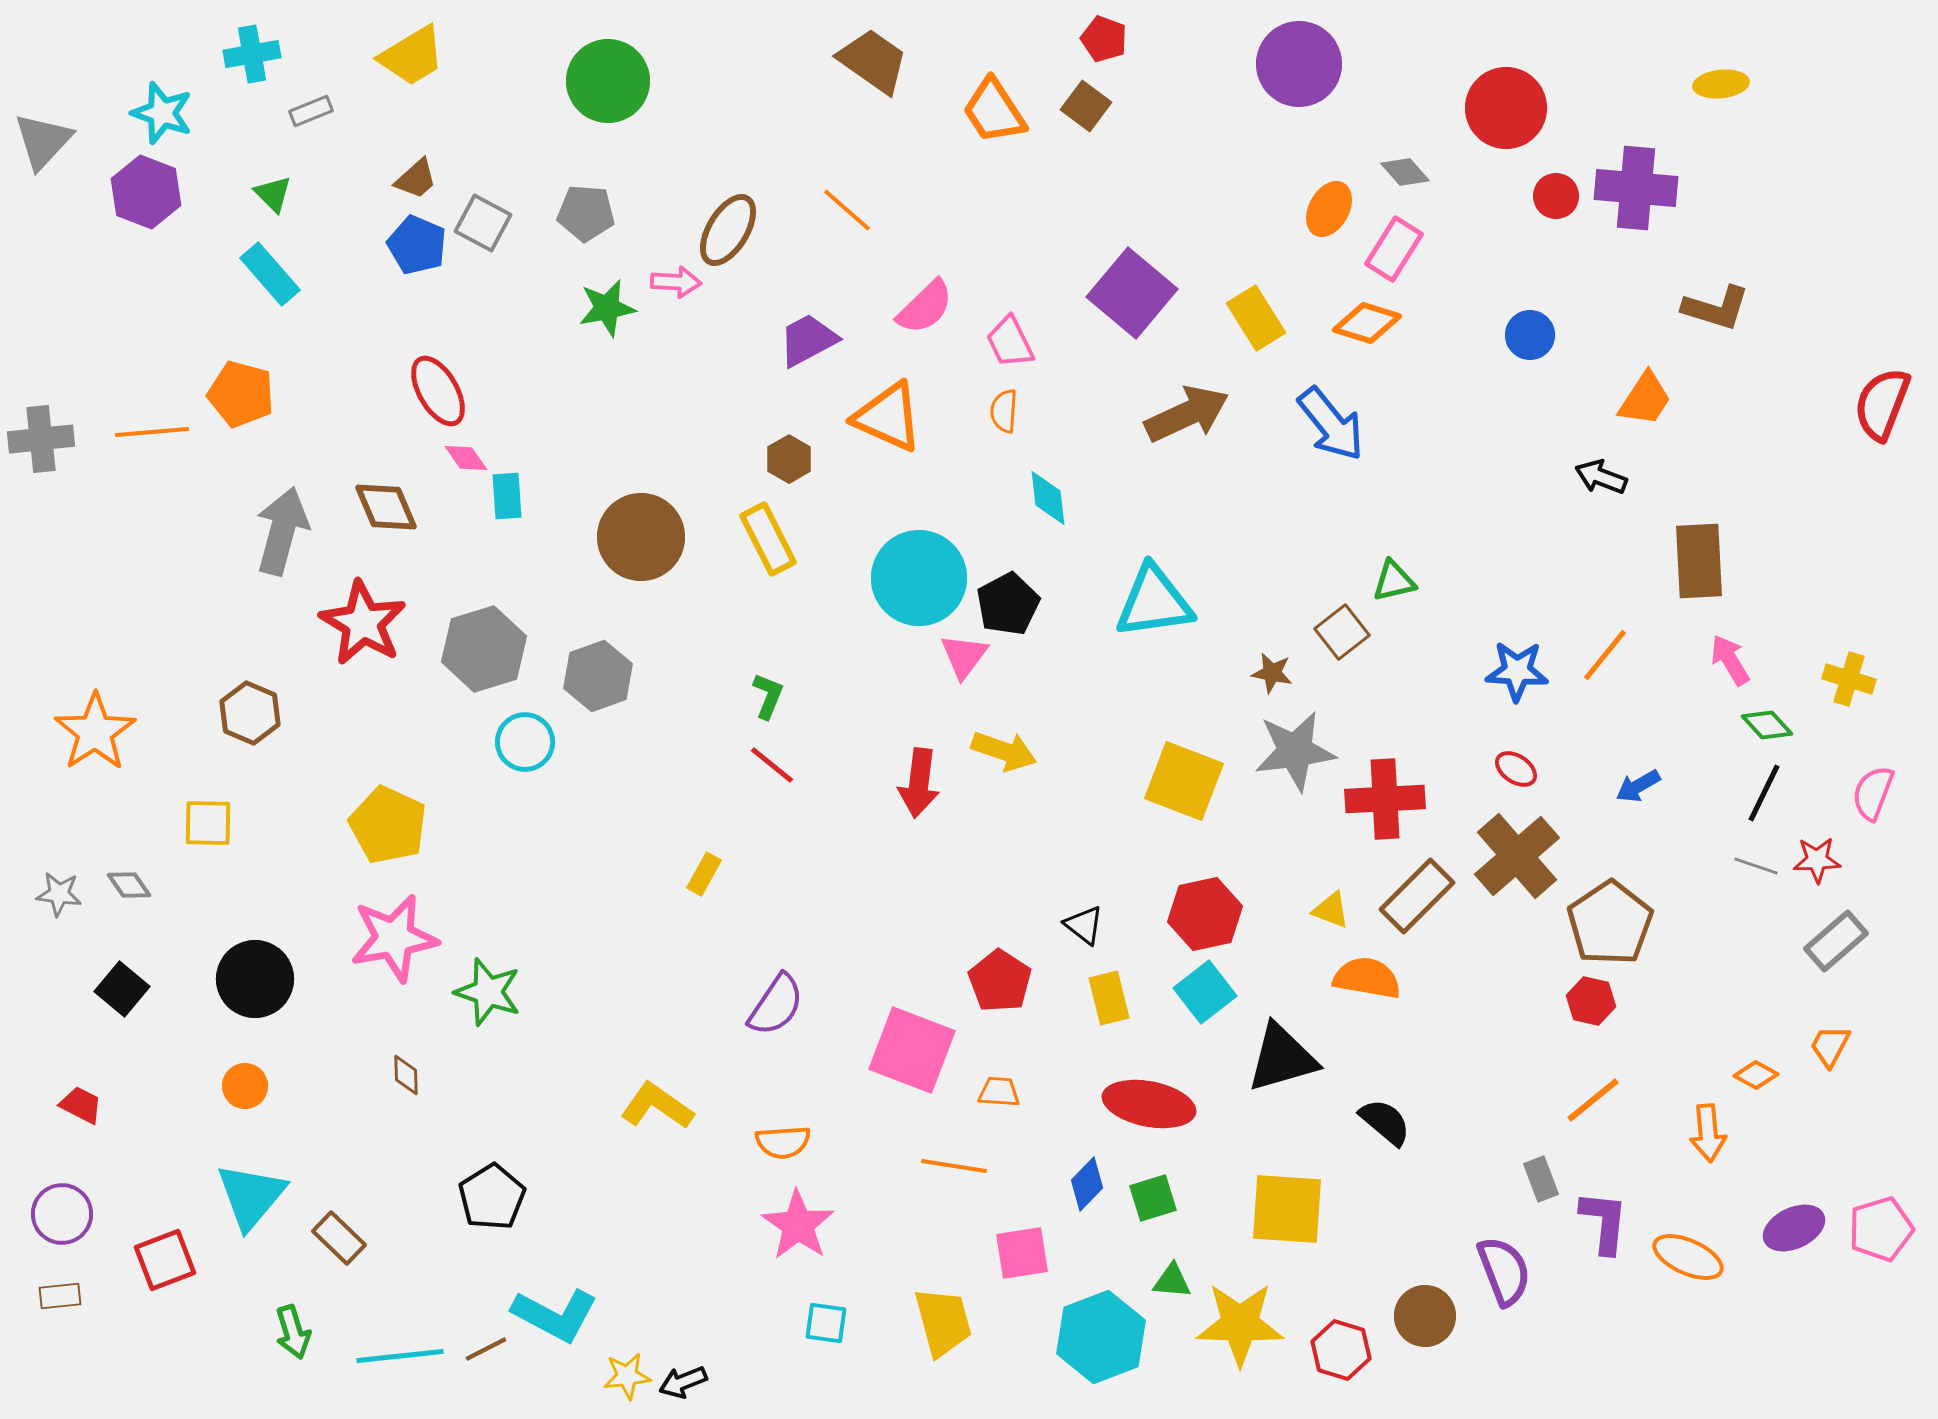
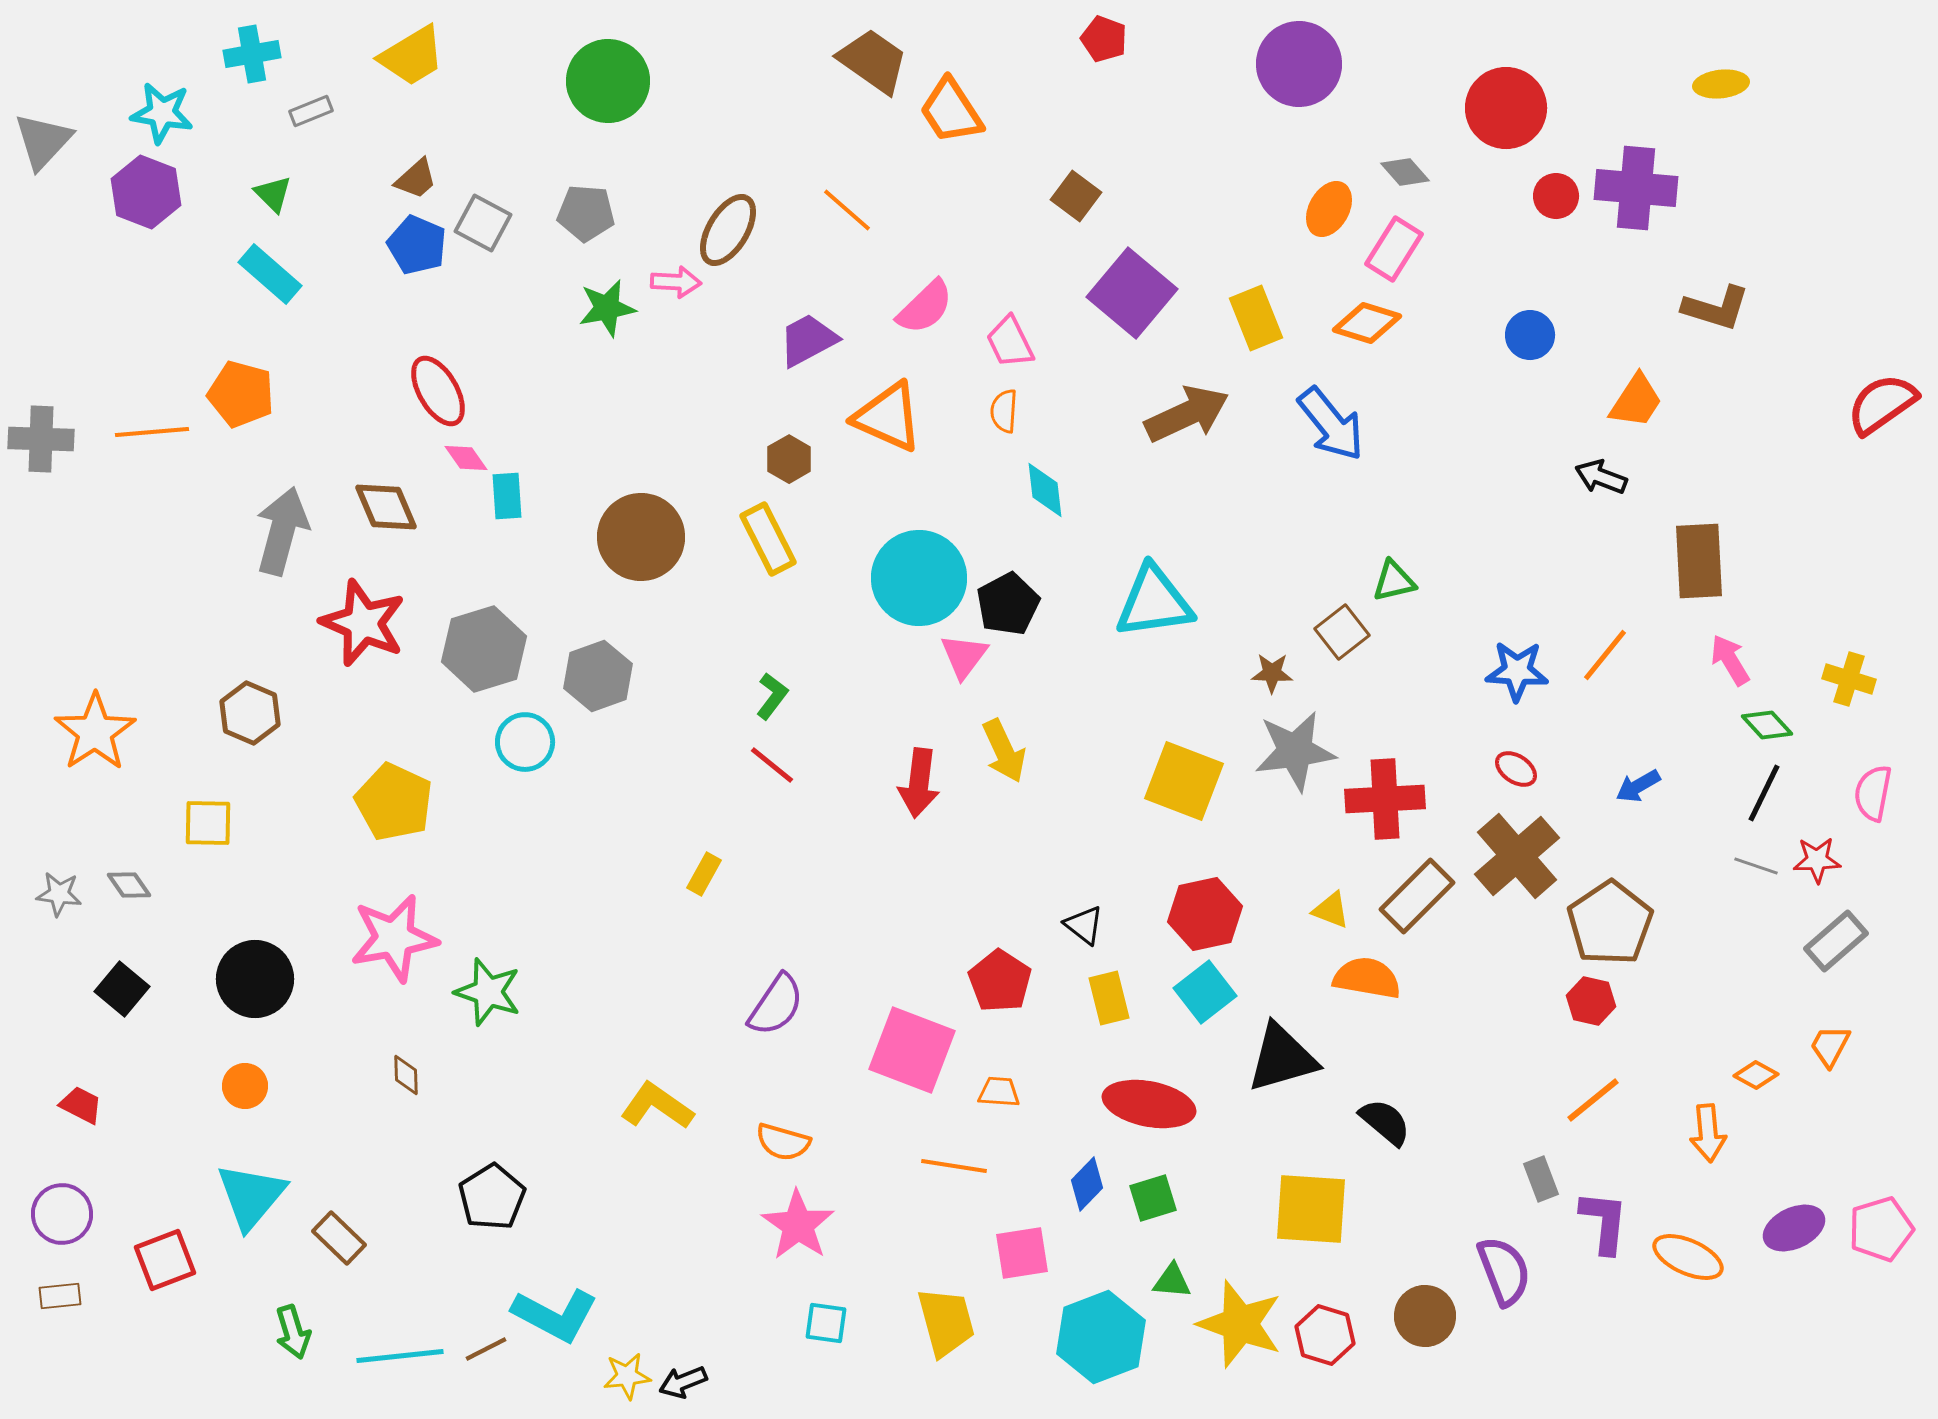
brown square at (1086, 106): moved 10 px left, 90 px down
orange trapezoid at (994, 111): moved 43 px left
cyan star at (162, 113): rotated 10 degrees counterclockwise
cyan rectangle at (270, 274): rotated 8 degrees counterclockwise
yellow rectangle at (1256, 318): rotated 10 degrees clockwise
orange trapezoid at (1645, 399): moved 9 px left, 2 px down
red semicircle at (1882, 404): rotated 34 degrees clockwise
gray cross at (41, 439): rotated 8 degrees clockwise
cyan diamond at (1048, 498): moved 3 px left, 8 px up
red star at (363, 623): rotated 8 degrees counterclockwise
brown star at (1272, 673): rotated 9 degrees counterclockwise
green L-shape at (768, 696): moved 4 px right; rotated 15 degrees clockwise
yellow arrow at (1004, 751): rotated 46 degrees clockwise
pink semicircle at (1873, 793): rotated 10 degrees counterclockwise
yellow pentagon at (388, 825): moved 6 px right, 23 px up
orange semicircle at (783, 1142): rotated 20 degrees clockwise
yellow square at (1287, 1209): moved 24 px right
yellow trapezoid at (943, 1322): moved 3 px right
yellow star at (1240, 1324): rotated 18 degrees clockwise
red hexagon at (1341, 1350): moved 16 px left, 15 px up
